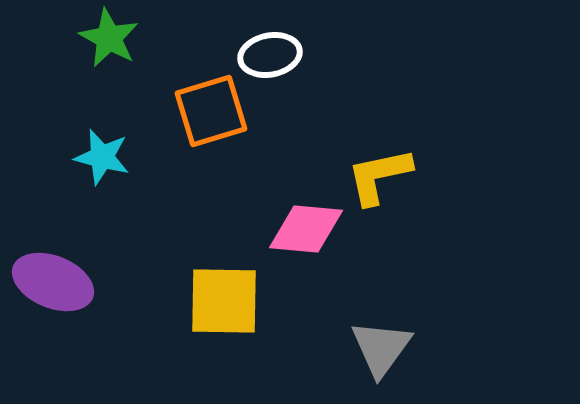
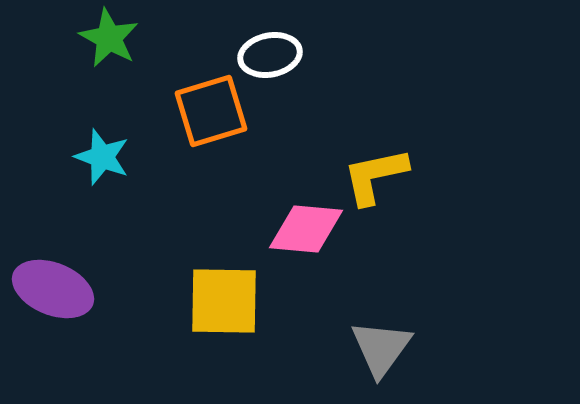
cyan star: rotated 6 degrees clockwise
yellow L-shape: moved 4 px left
purple ellipse: moved 7 px down
